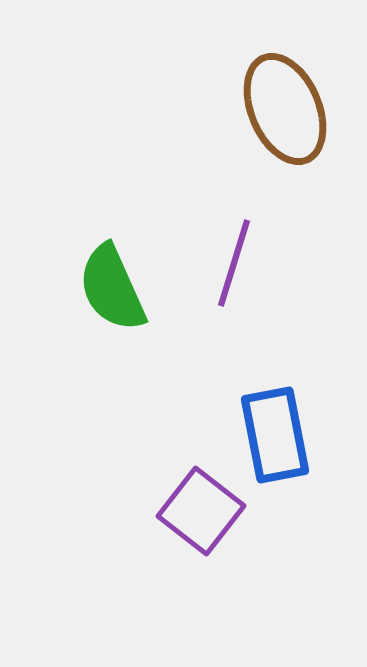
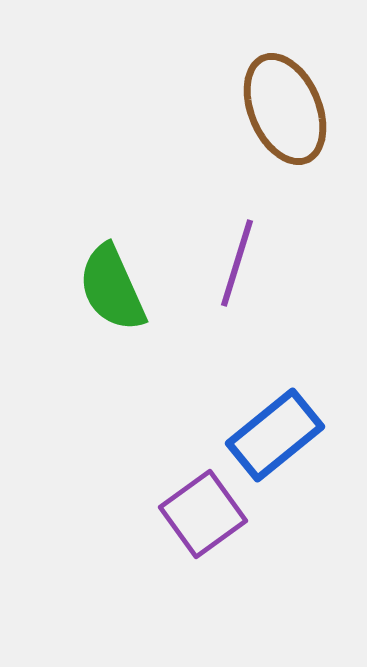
purple line: moved 3 px right
blue rectangle: rotated 62 degrees clockwise
purple square: moved 2 px right, 3 px down; rotated 16 degrees clockwise
